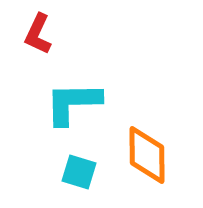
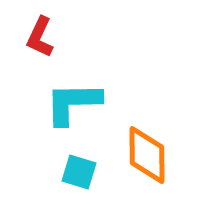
red L-shape: moved 2 px right, 3 px down
